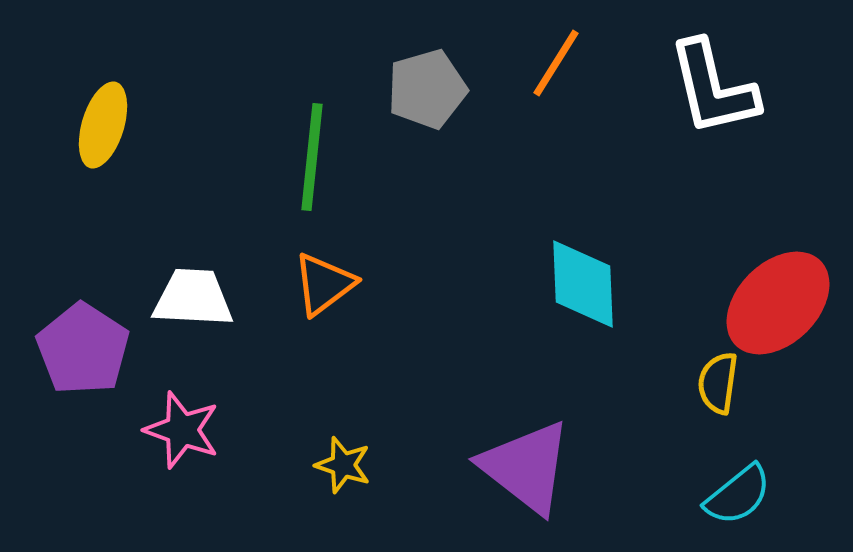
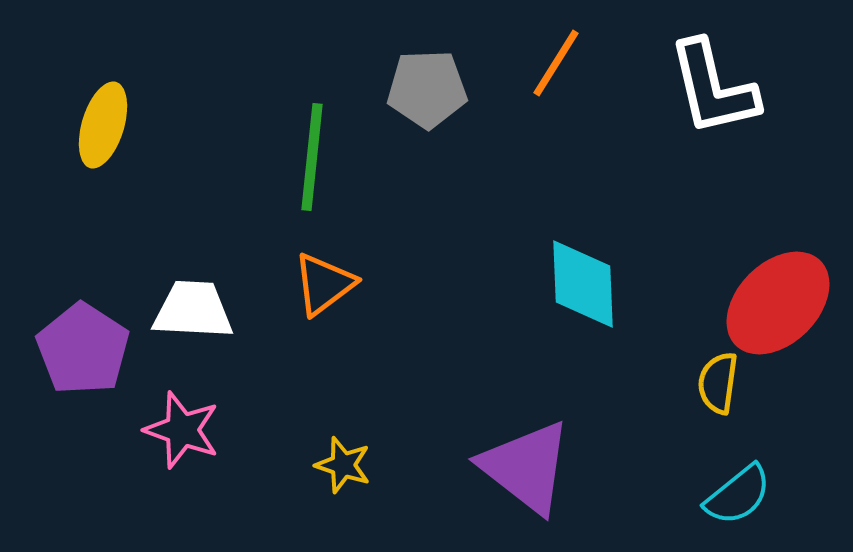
gray pentagon: rotated 14 degrees clockwise
white trapezoid: moved 12 px down
